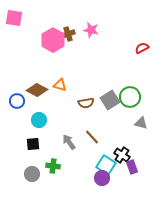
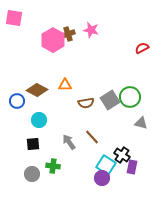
orange triangle: moved 5 px right; rotated 16 degrees counterclockwise
purple rectangle: rotated 32 degrees clockwise
